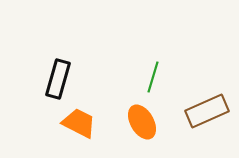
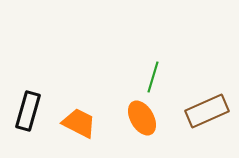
black rectangle: moved 30 px left, 32 px down
orange ellipse: moved 4 px up
